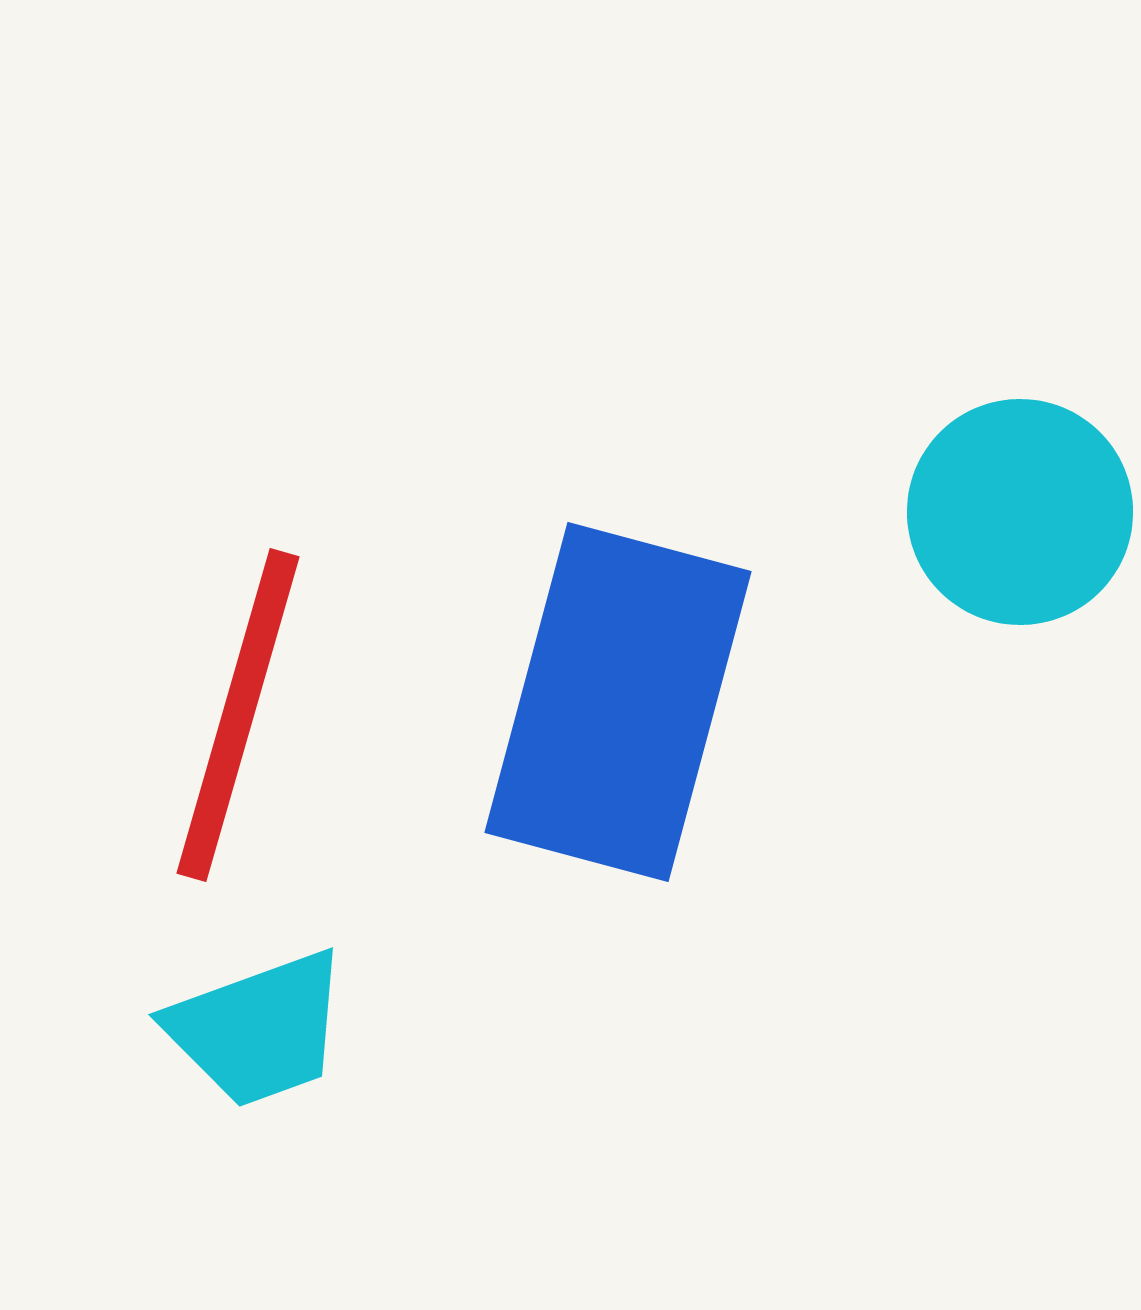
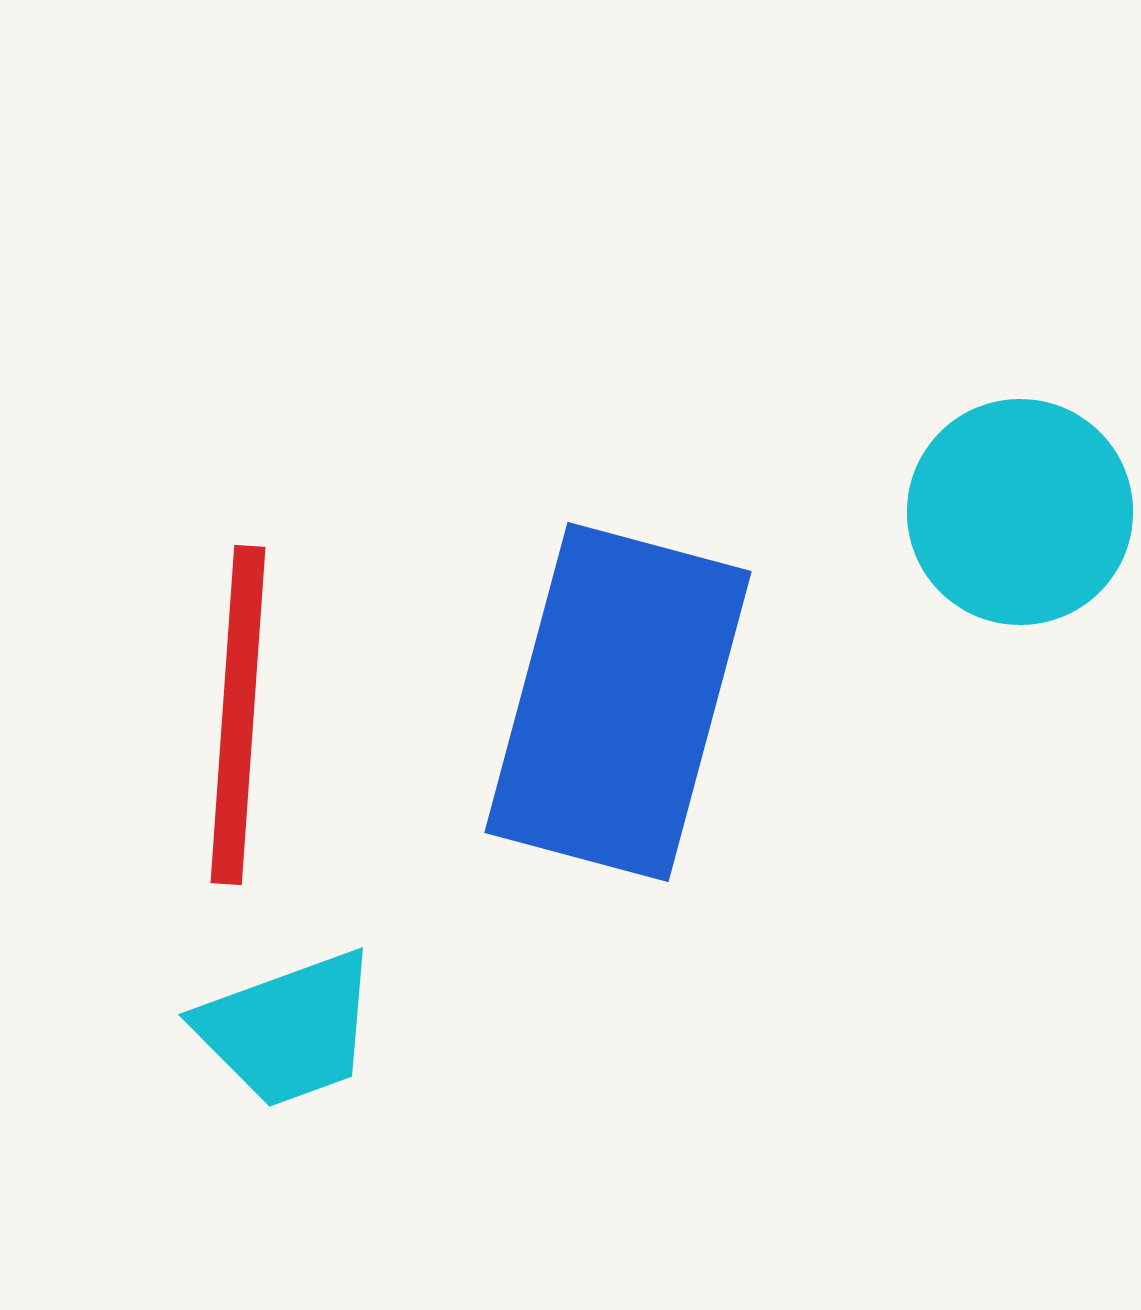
red line: rotated 12 degrees counterclockwise
cyan trapezoid: moved 30 px right
